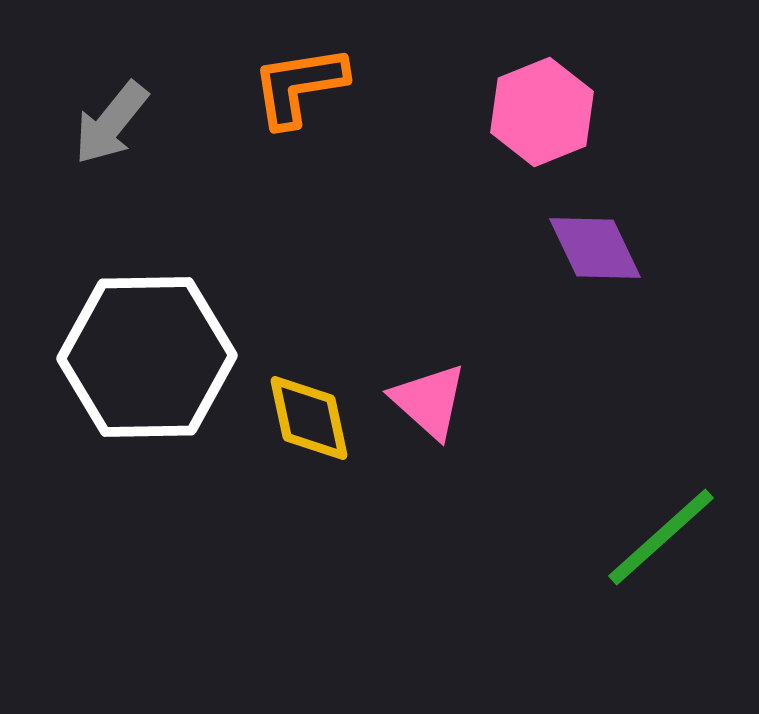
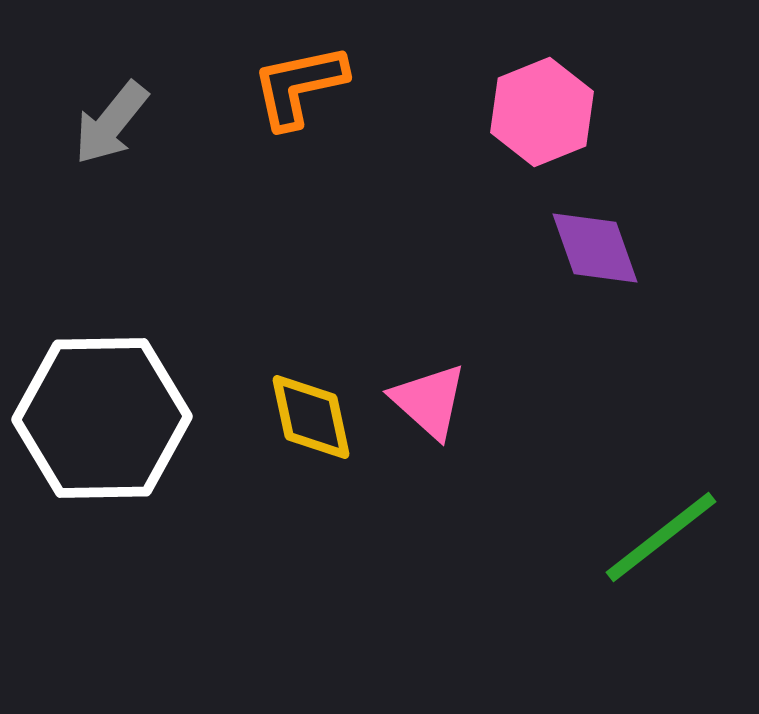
orange L-shape: rotated 3 degrees counterclockwise
purple diamond: rotated 6 degrees clockwise
white hexagon: moved 45 px left, 61 px down
yellow diamond: moved 2 px right, 1 px up
green line: rotated 4 degrees clockwise
